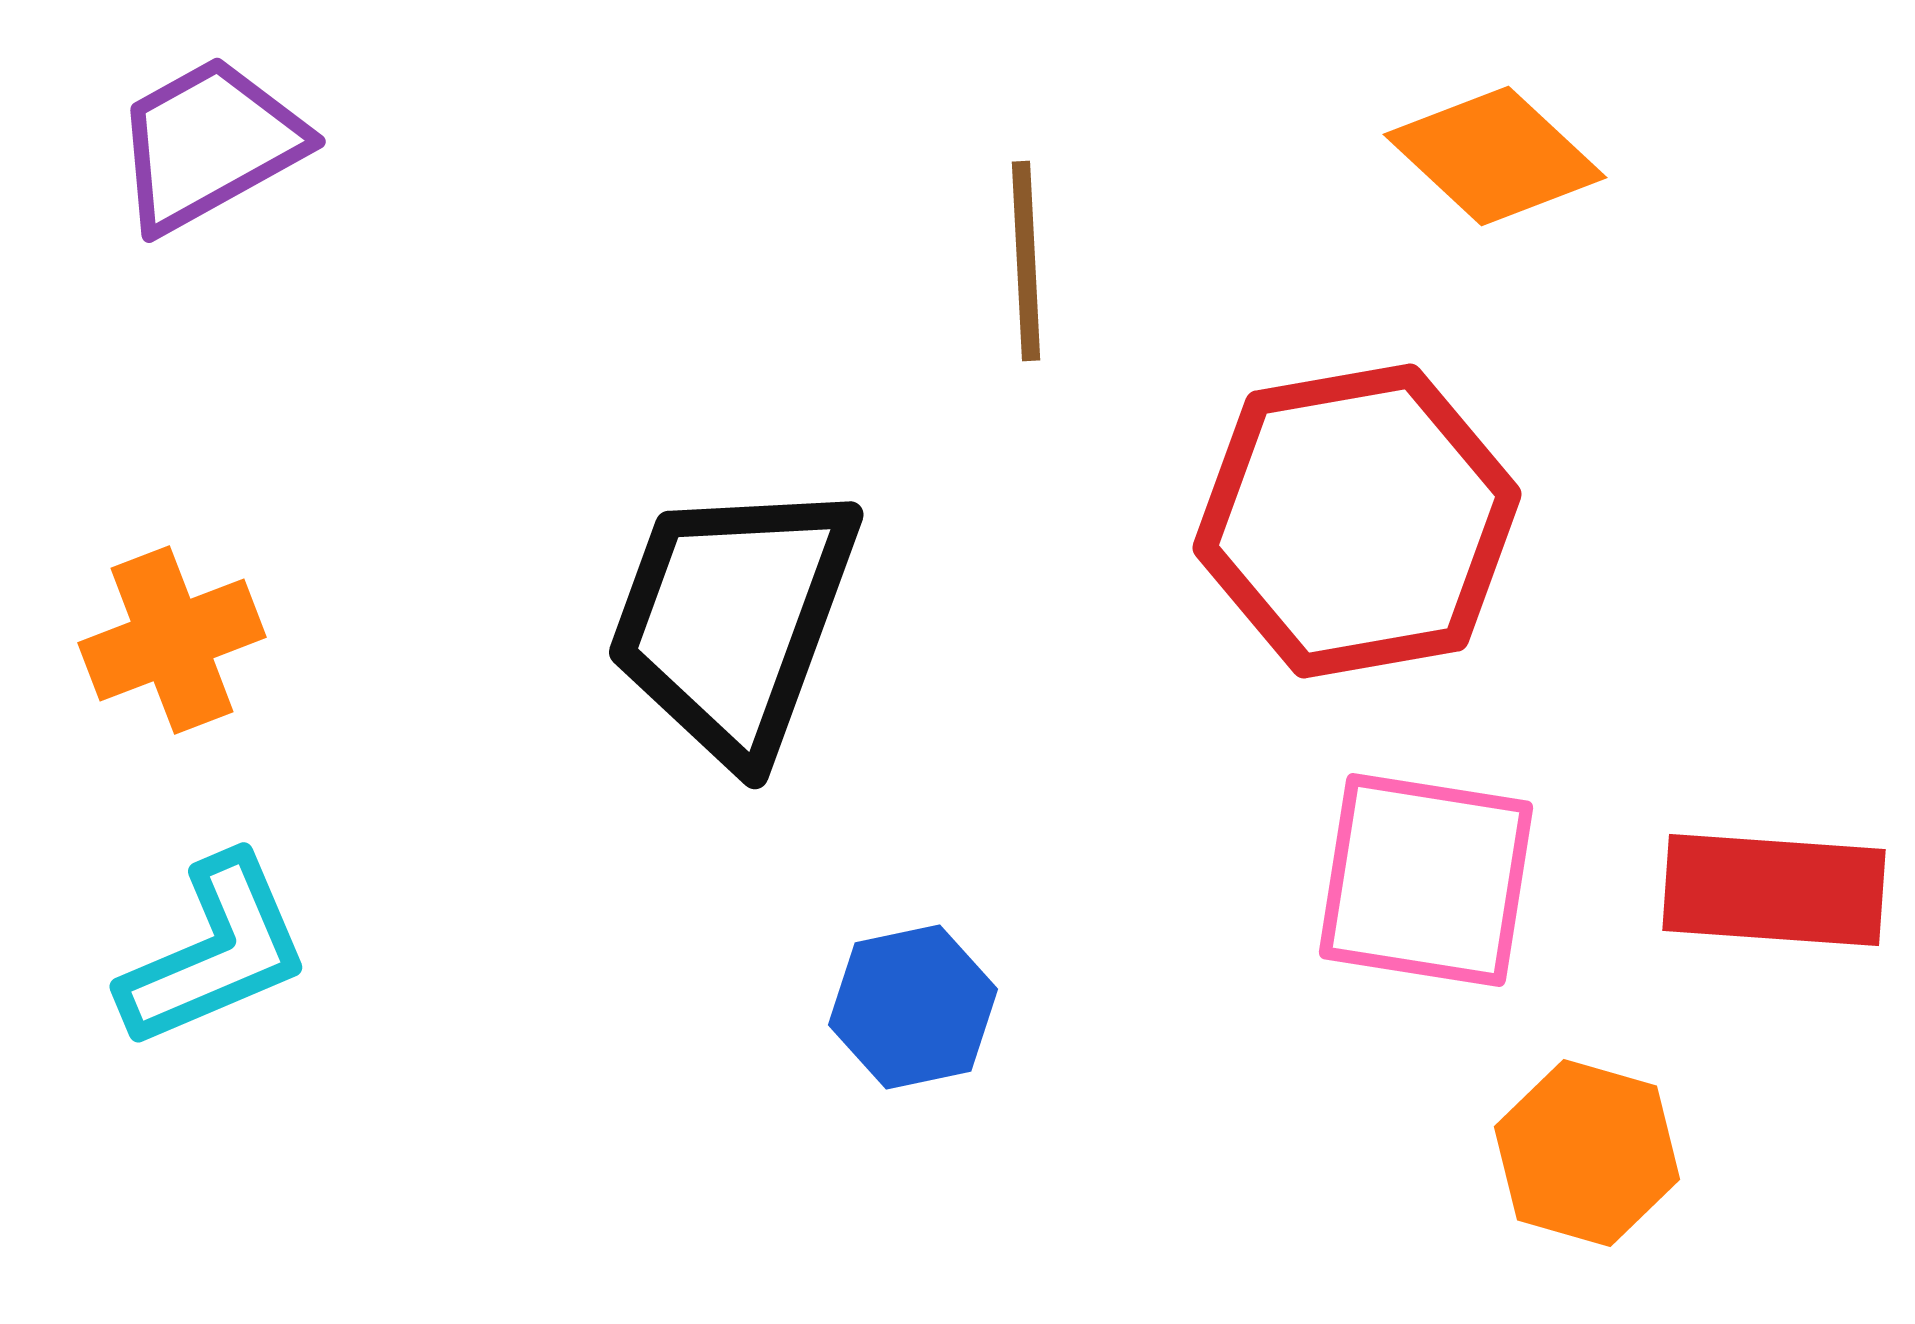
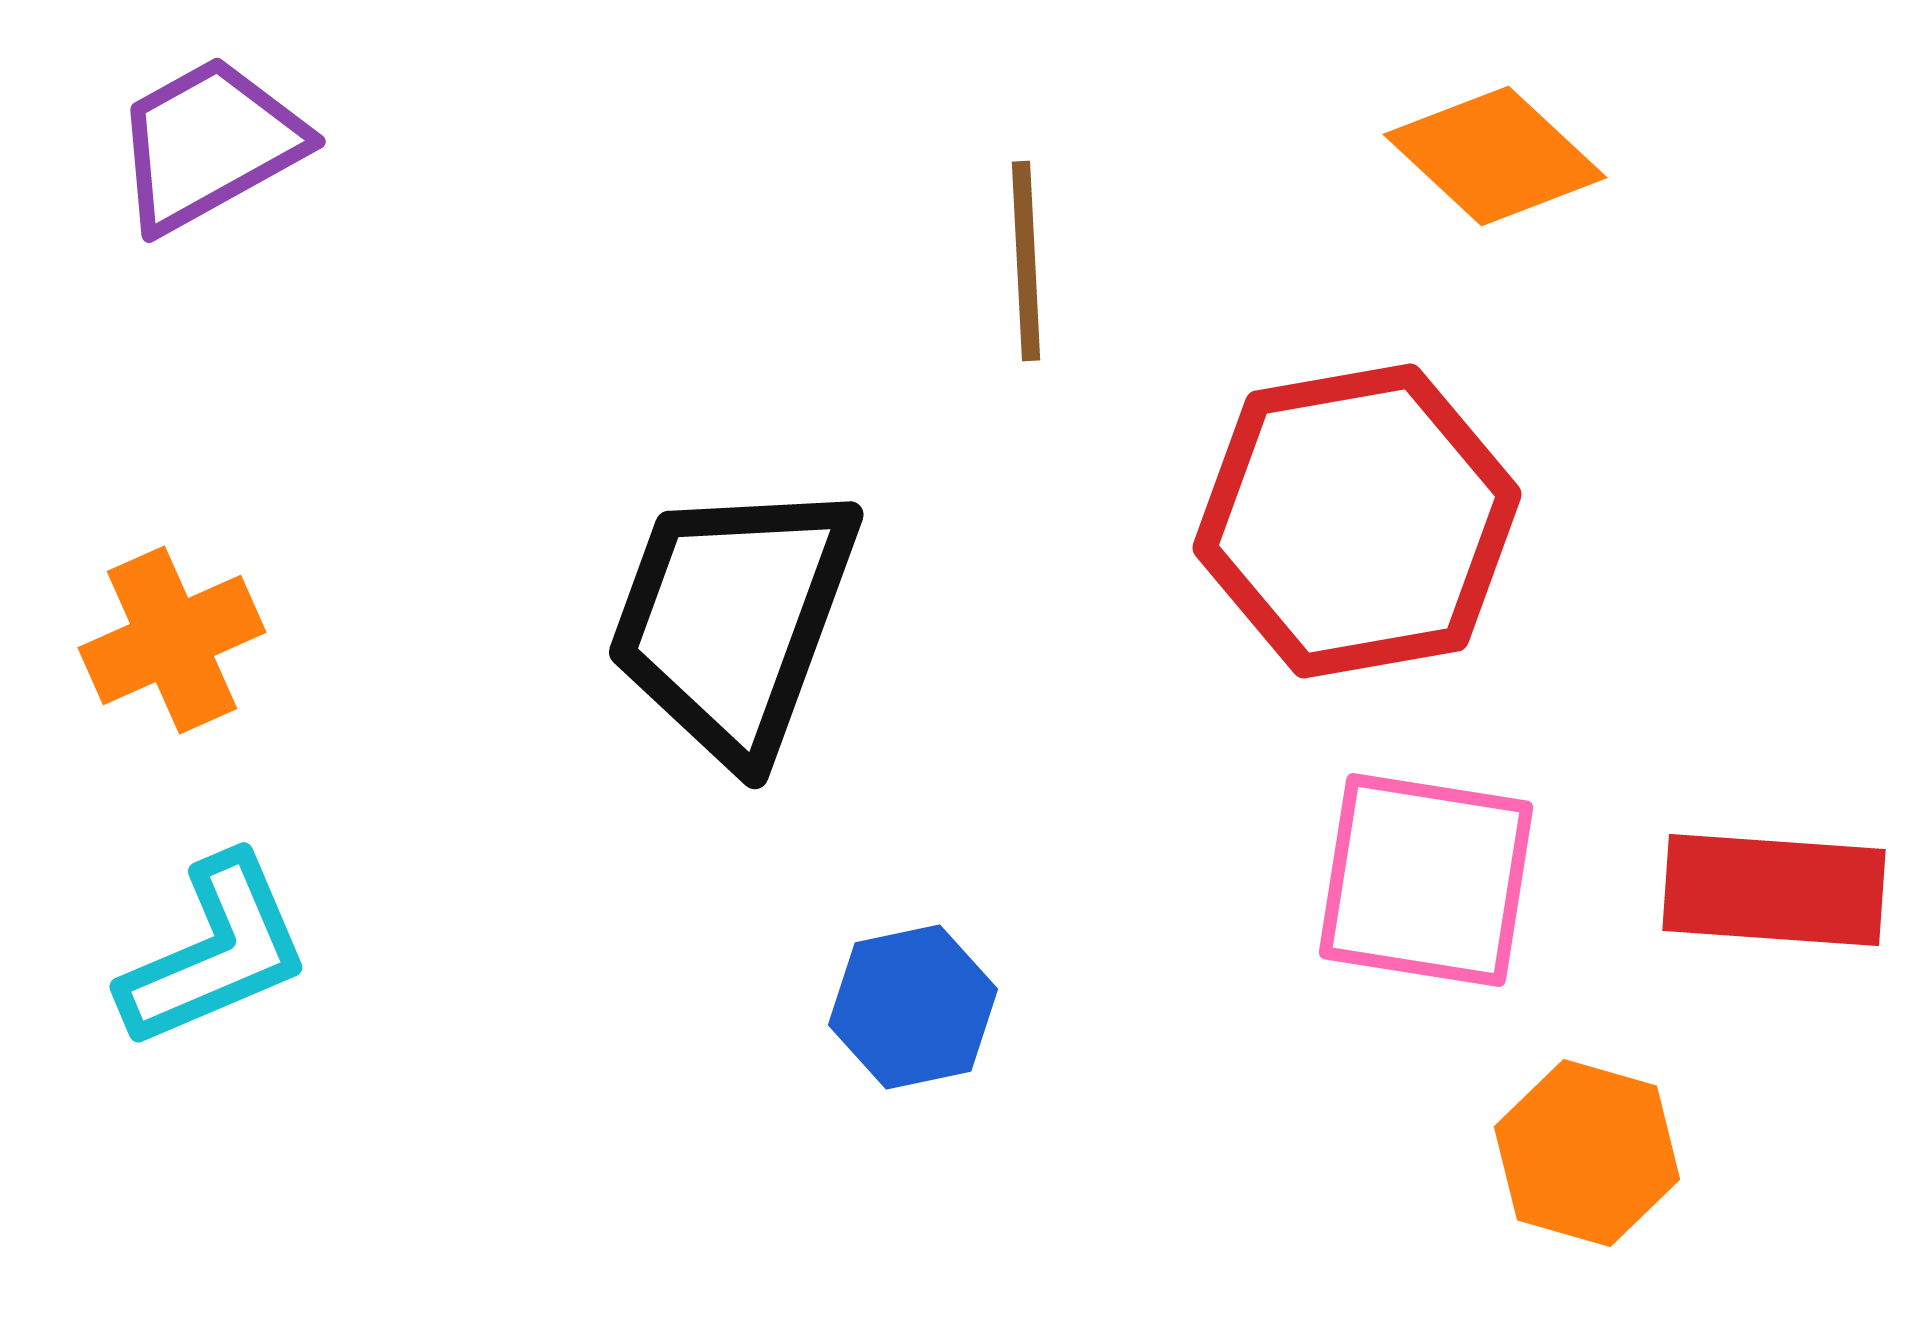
orange cross: rotated 3 degrees counterclockwise
